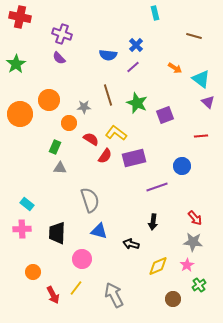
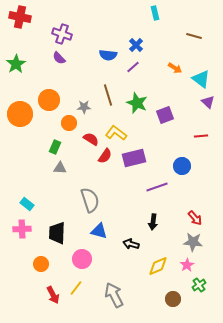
orange circle at (33, 272): moved 8 px right, 8 px up
